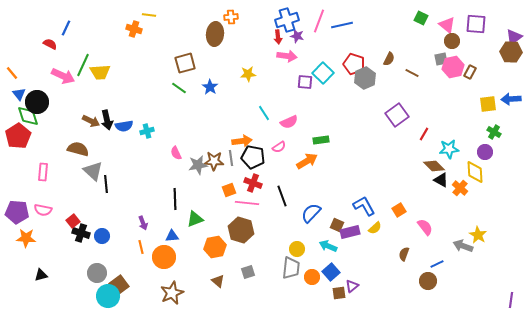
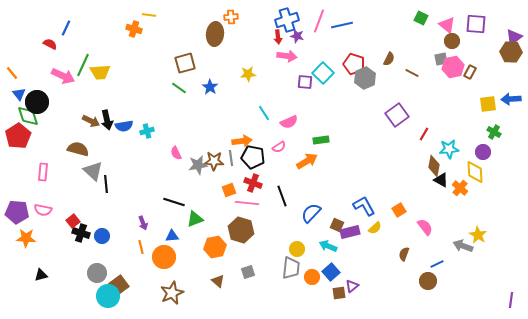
purple circle at (485, 152): moved 2 px left
brown diamond at (434, 166): rotated 55 degrees clockwise
black line at (175, 199): moved 1 px left, 3 px down; rotated 70 degrees counterclockwise
